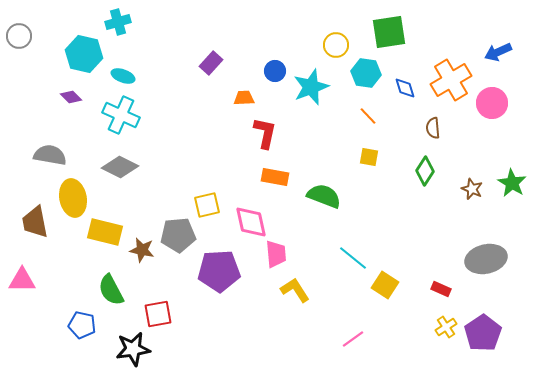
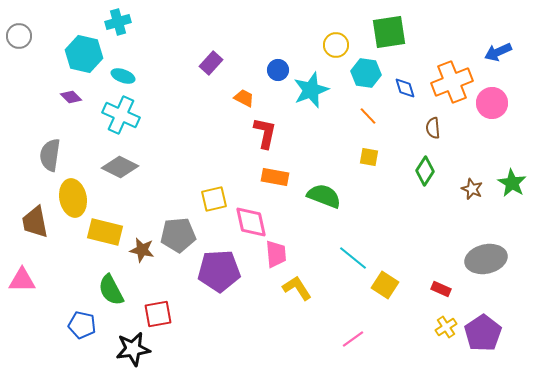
blue circle at (275, 71): moved 3 px right, 1 px up
orange cross at (451, 80): moved 1 px right, 2 px down; rotated 9 degrees clockwise
cyan star at (311, 87): moved 3 px down
orange trapezoid at (244, 98): rotated 30 degrees clockwise
gray semicircle at (50, 155): rotated 92 degrees counterclockwise
yellow square at (207, 205): moved 7 px right, 6 px up
yellow L-shape at (295, 290): moved 2 px right, 2 px up
